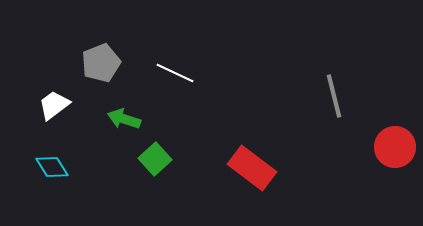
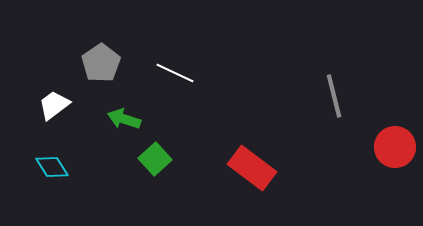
gray pentagon: rotated 12 degrees counterclockwise
